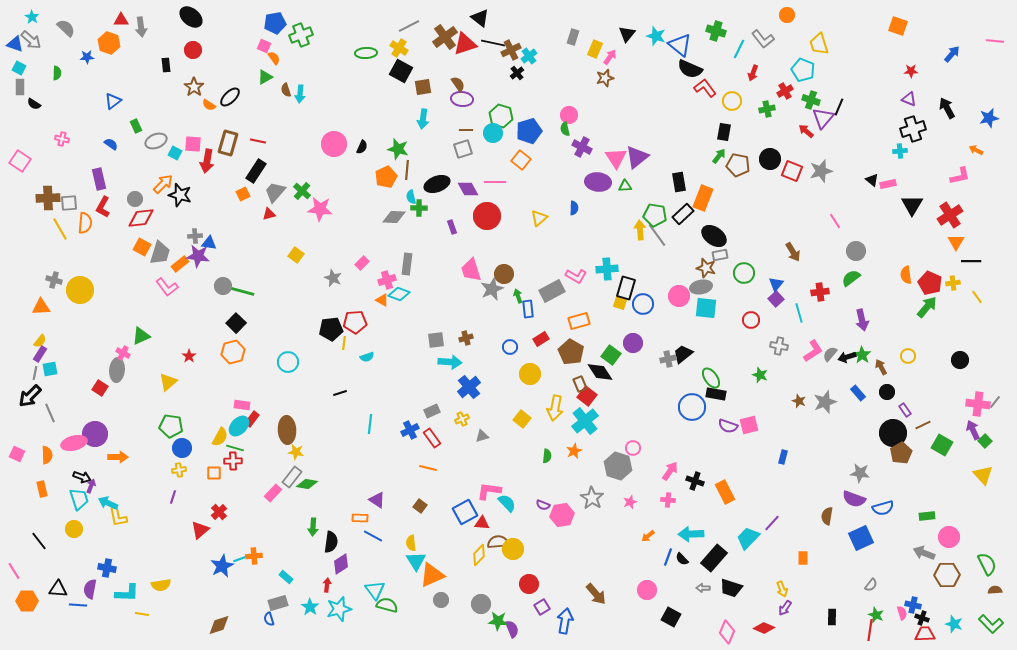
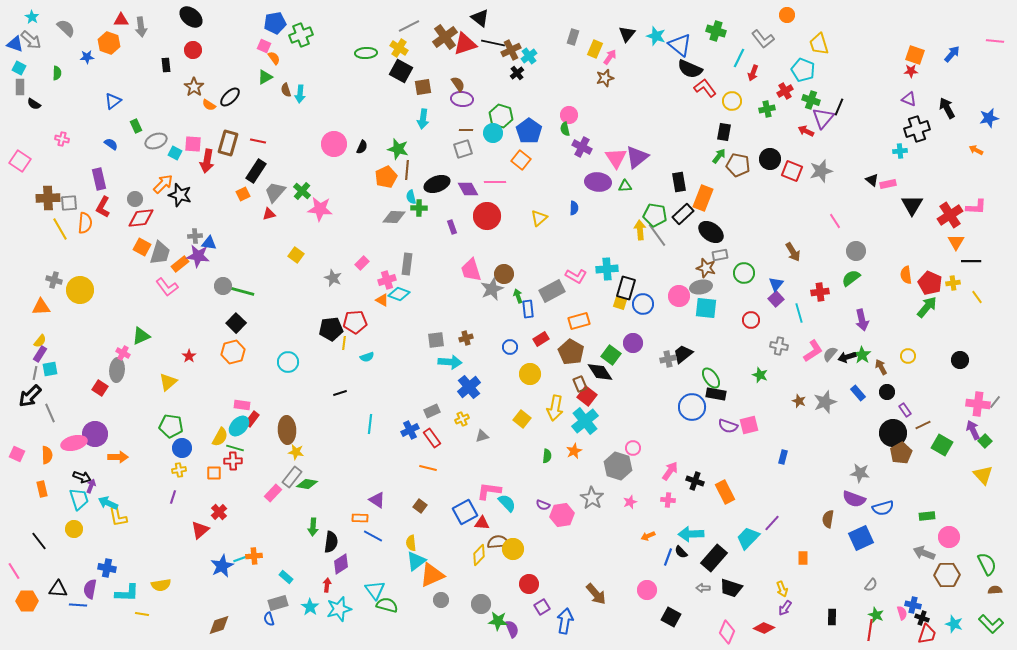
orange square at (898, 26): moved 17 px right, 29 px down
cyan line at (739, 49): moved 9 px down
black cross at (913, 129): moved 4 px right
blue pentagon at (529, 131): rotated 20 degrees counterclockwise
red arrow at (806, 131): rotated 14 degrees counterclockwise
pink L-shape at (960, 176): moved 16 px right, 31 px down; rotated 15 degrees clockwise
black ellipse at (714, 236): moved 3 px left, 4 px up
brown semicircle at (827, 516): moved 1 px right, 3 px down
orange arrow at (648, 536): rotated 16 degrees clockwise
black semicircle at (682, 559): moved 1 px left, 7 px up
cyan triangle at (416, 561): rotated 25 degrees clockwise
red trapezoid at (925, 634): moved 2 px right; rotated 110 degrees clockwise
